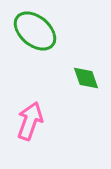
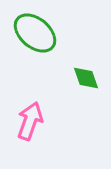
green ellipse: moved 2 px down
